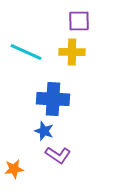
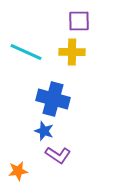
blue cross: rotated 12 degrees clockwise
orange star: moved 4 px right, 2 px down
